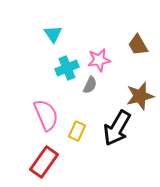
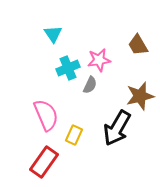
cyan cross: moved 1 px right
yellow rectangle: moved 3 px left, 4 px down
